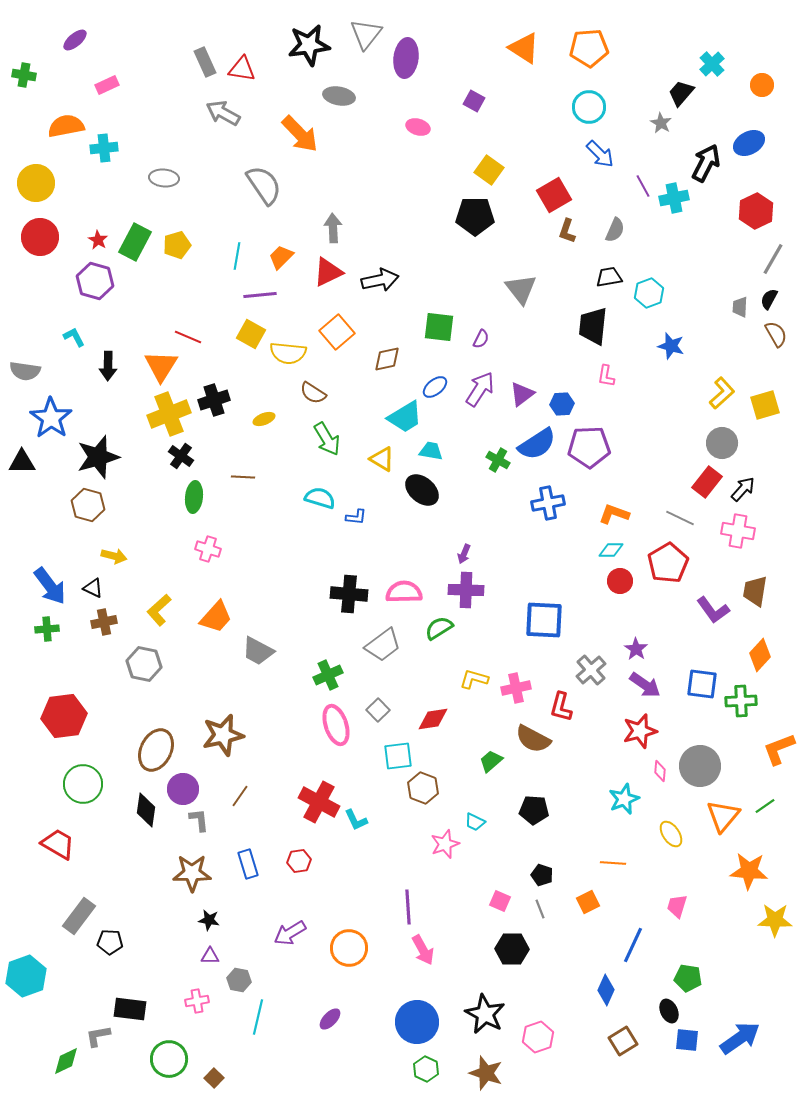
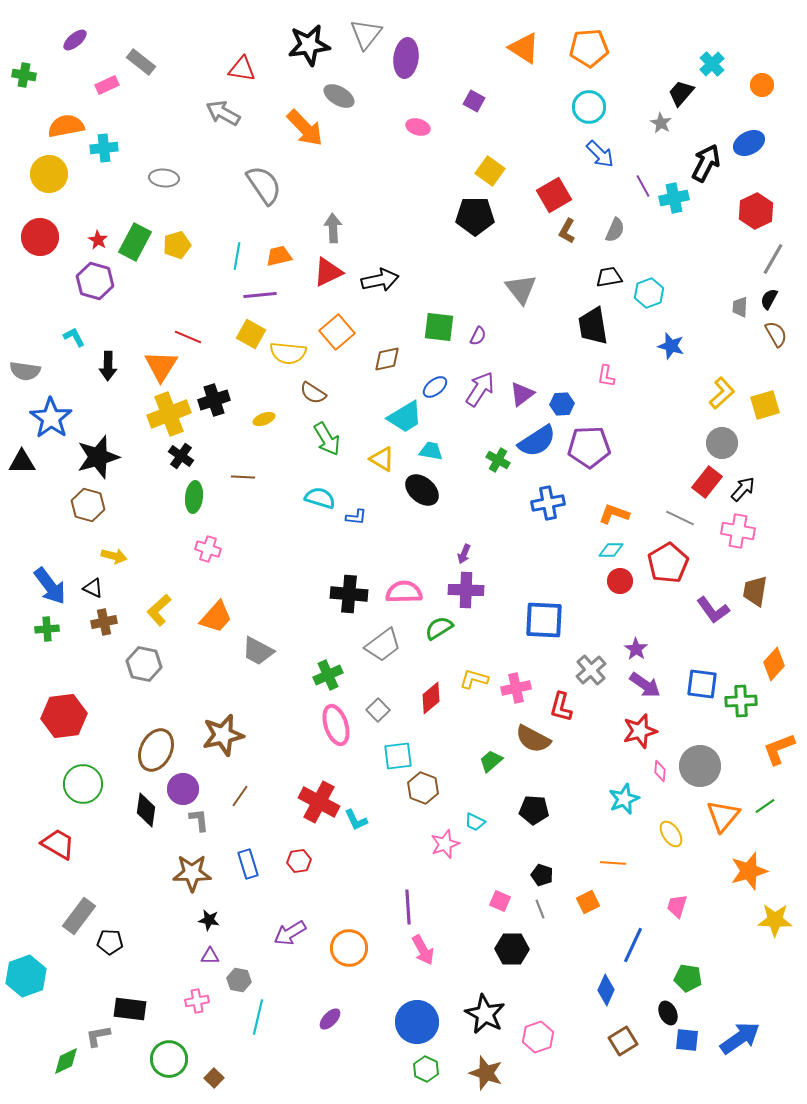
gray rectangle at (205, 62): moved 64 px left; rotated 28 degrees counterclockwise
gray ellipse at (339, 96): rotated 20 degrees clockwise
orange arrow at (300, 134): moved 5 px right, 6 px up
yellow square at (489, 170): moved 1 px right, 1 px down
yellow circle at (36, 183): moved 13 px right, 9 px up
brown L-shape at (567, 231): rotated 10 degrees clockwise
orange trapezoid at (281, 257): moved 2 px left, 1 px up; rotated 32 degrees clockwise
black trapezoid at (593, 326): rotated 15 degrees counterclockwise
purple semicircle at (481, 339): moved 3 px left, 3 px up
blue semicircle at (537, 444): moved 3 px up
orange diamond at (760, 655): moved 14 px right, 9 px down
red diamond at (433, 719): moved 2 px left, 21 px up; rotated 32 degrees counterclockwise
orange star at (749, 871): rotated 21 degrees counterclockwise
black ellipse at (669, 1011): moved 1 px left, 2 px down
